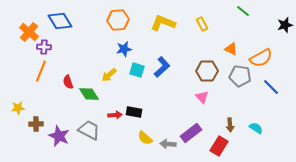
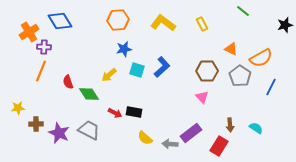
yellow L-shape: rotated 15 degrees clockwise
orange cross: rotated 18 degrees clockwise
gray pentagon: rotated 25 degrees clockwise
blue line: rotated 72 degrees clockwise
red arrow: moved 2 px up; rotated 32 degrees clockwise
purple star: moved 3 px up
gray arrow: moved 2 px right
